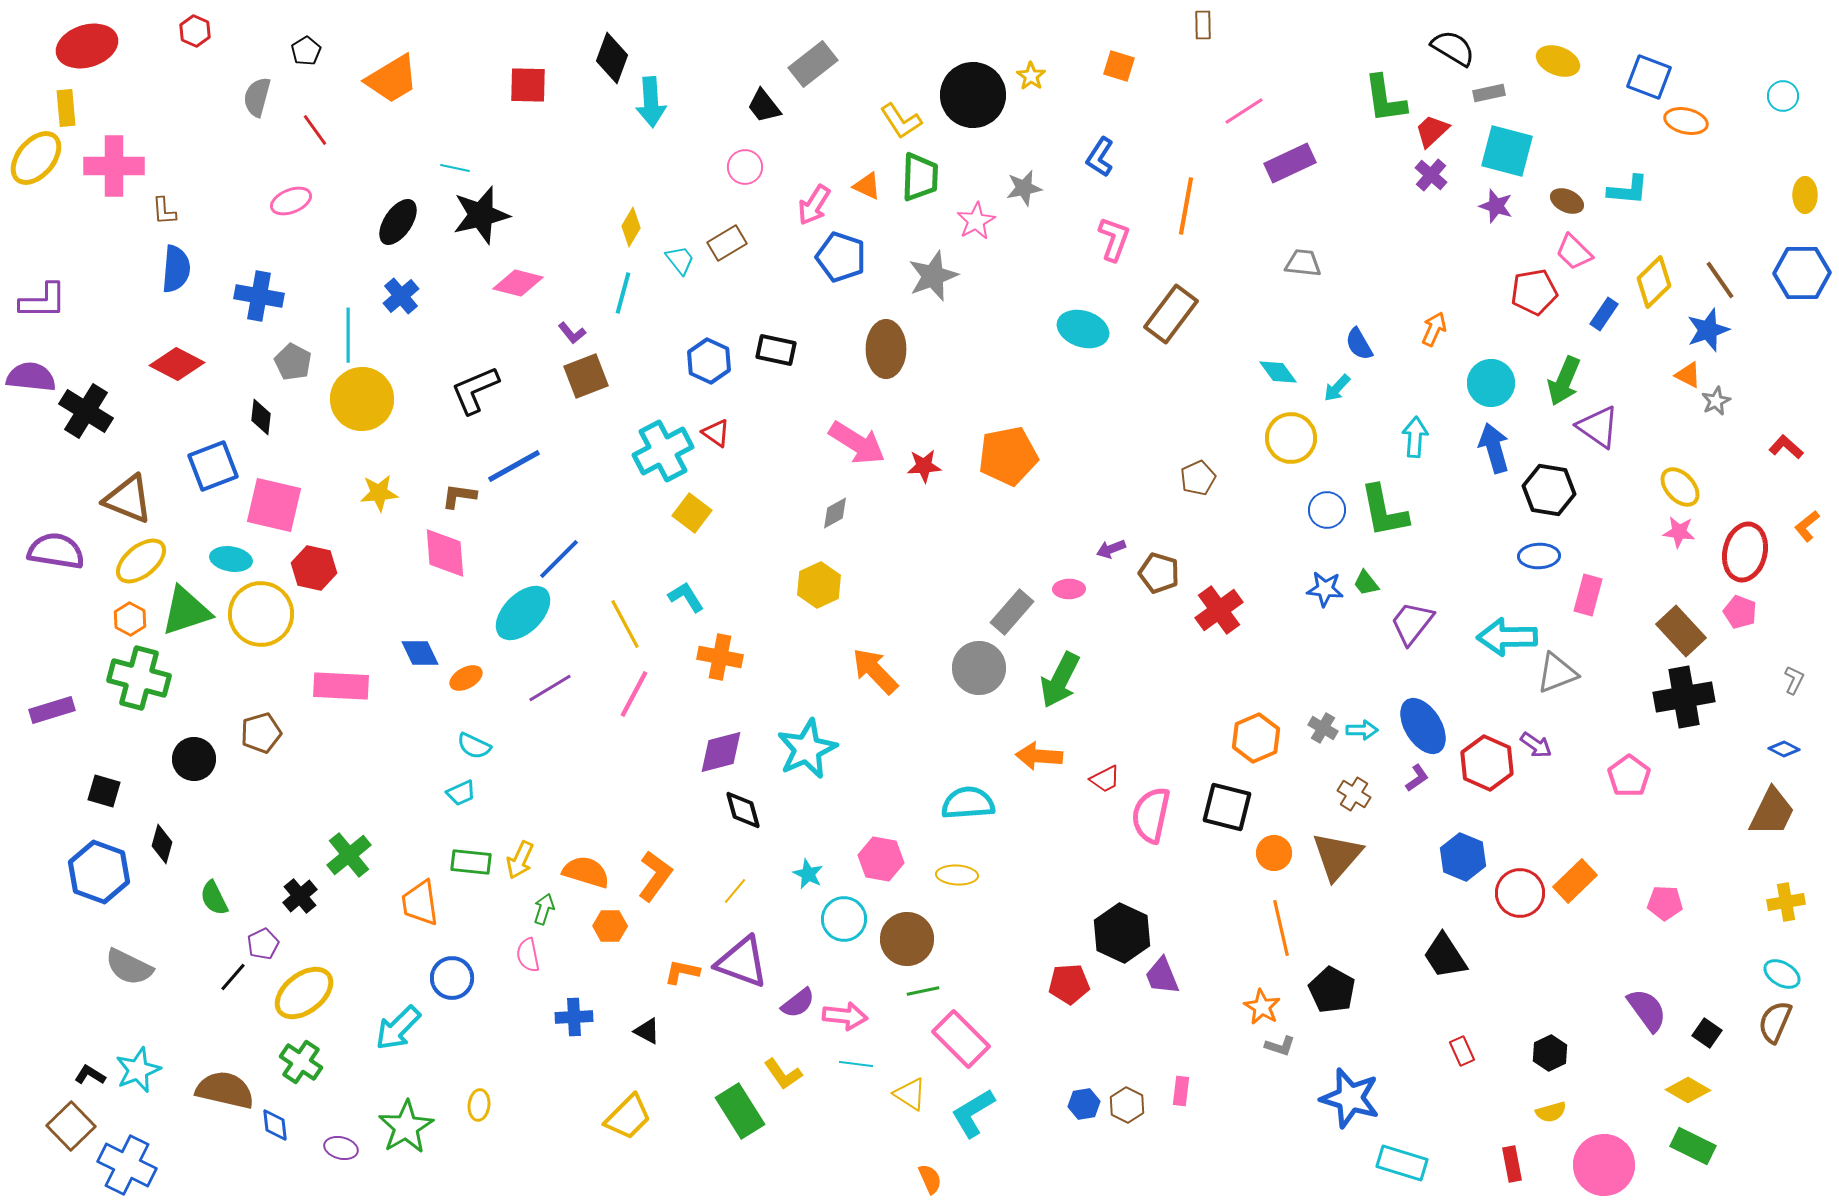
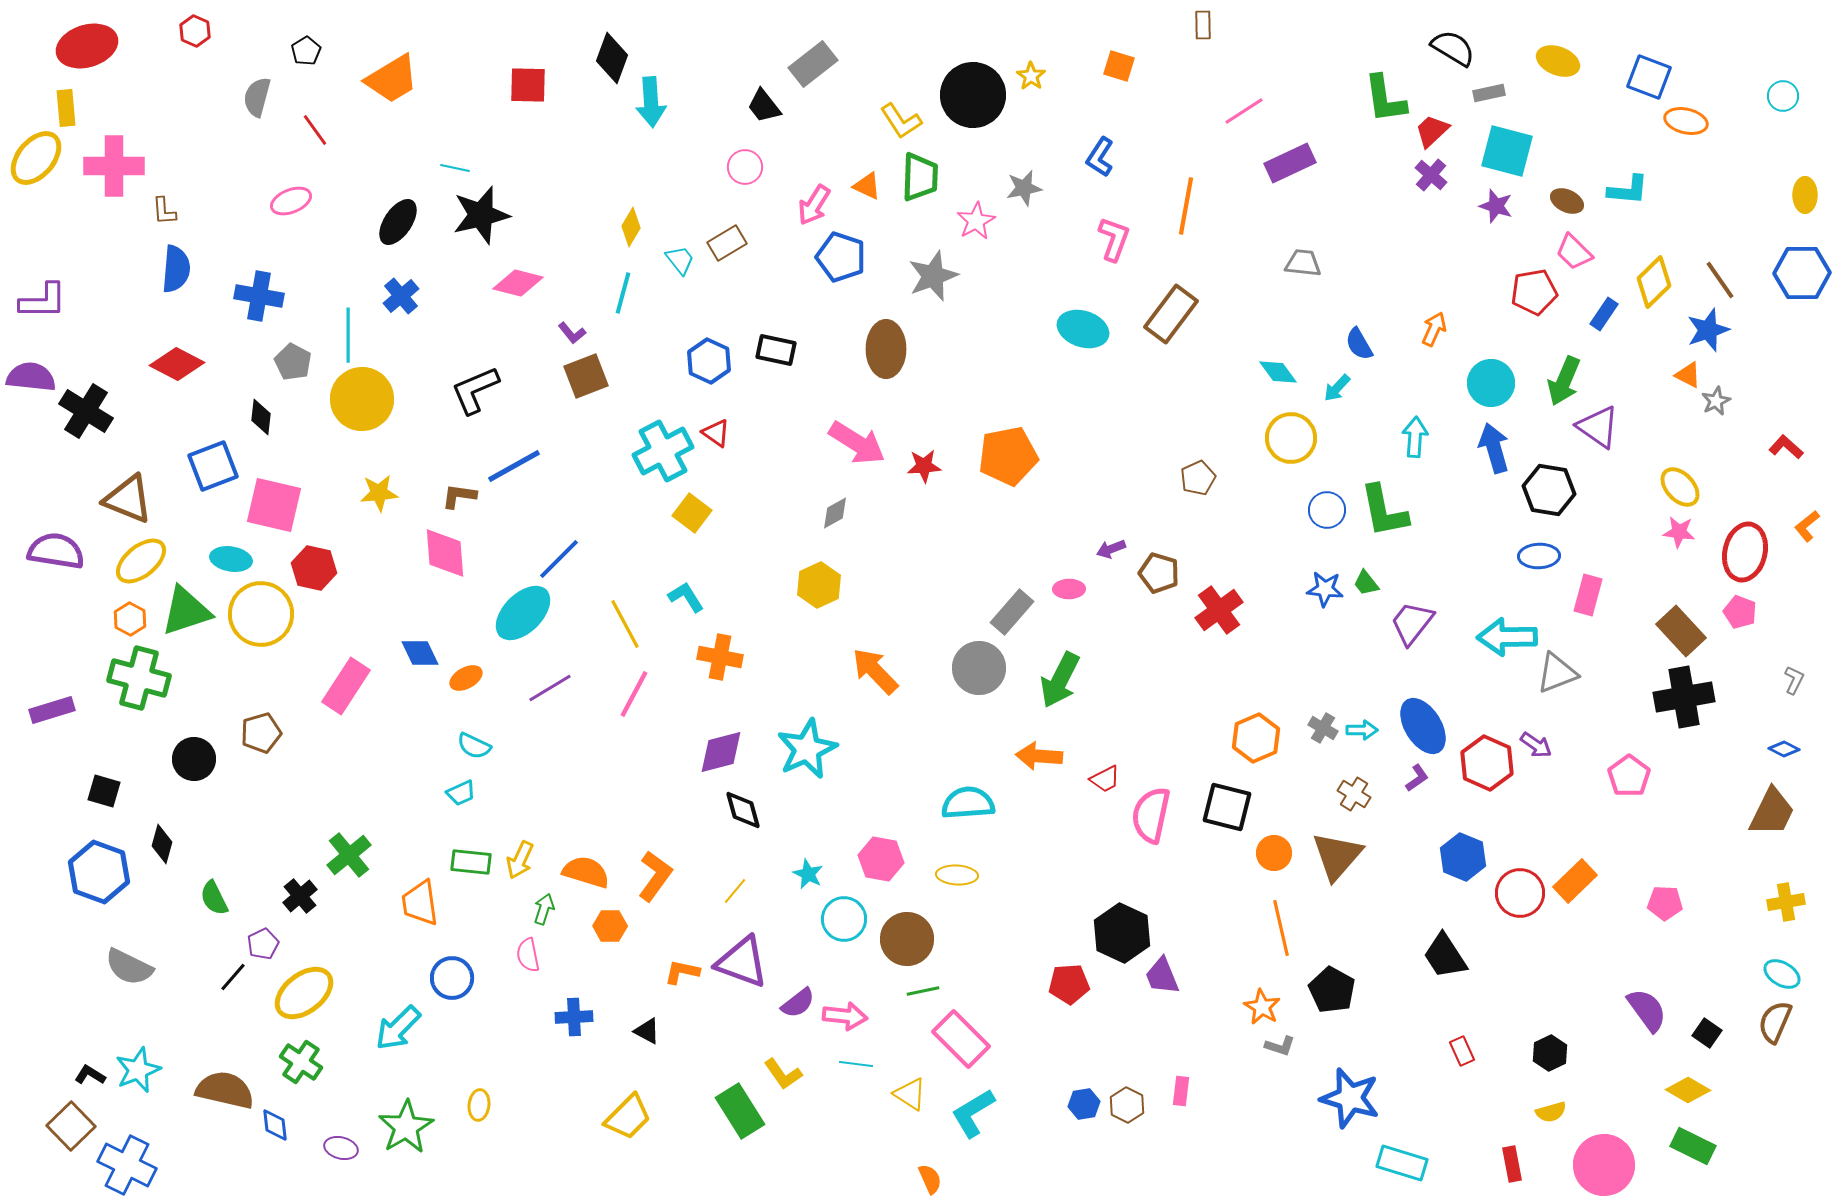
pink rectangle at (341, 686): moved 5 px right; rotated 60 degrees counterclockwise
